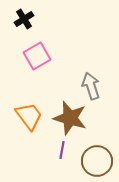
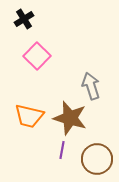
pink square: rotated 16 degrees counterclockwise
orange trapezoid: rotated 140 degrees clockwise
brown circle: moved 2 px up
